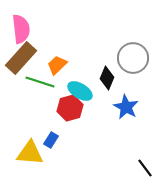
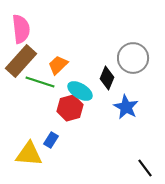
brown rectangle: moved 3 px down
orange trapezoid: moved 1 px right
yellow triangle: moved 1 px left, 1 px down
